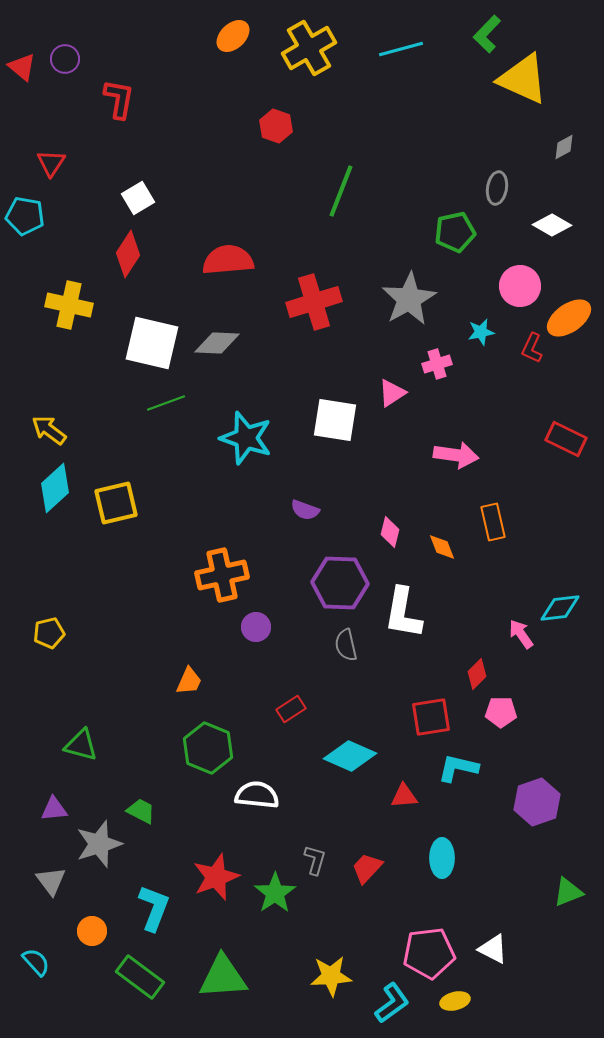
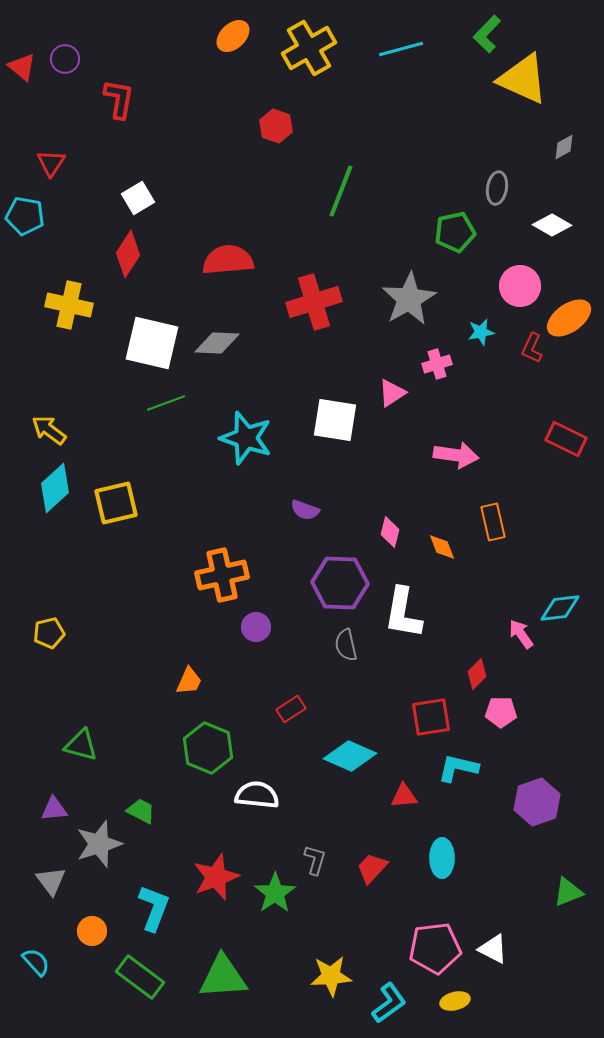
red trapezoid at (367, 868): moved 5 px right
pink pentagon at (429, 953): moved 6 px right, 5 px up
cyan L-shape at (392, 1003): moved 3 px left
